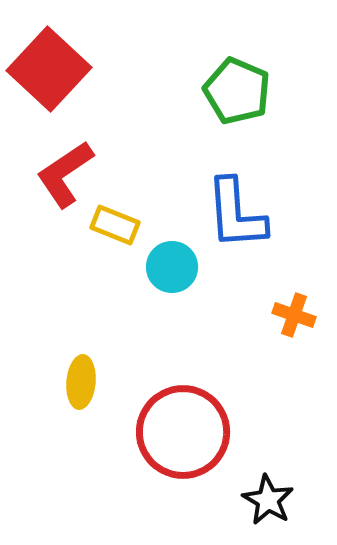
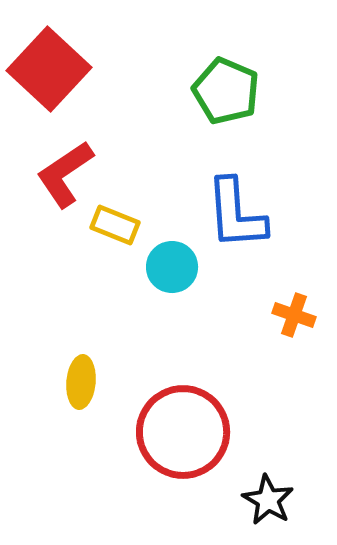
green pentagon: moved 11 px left
